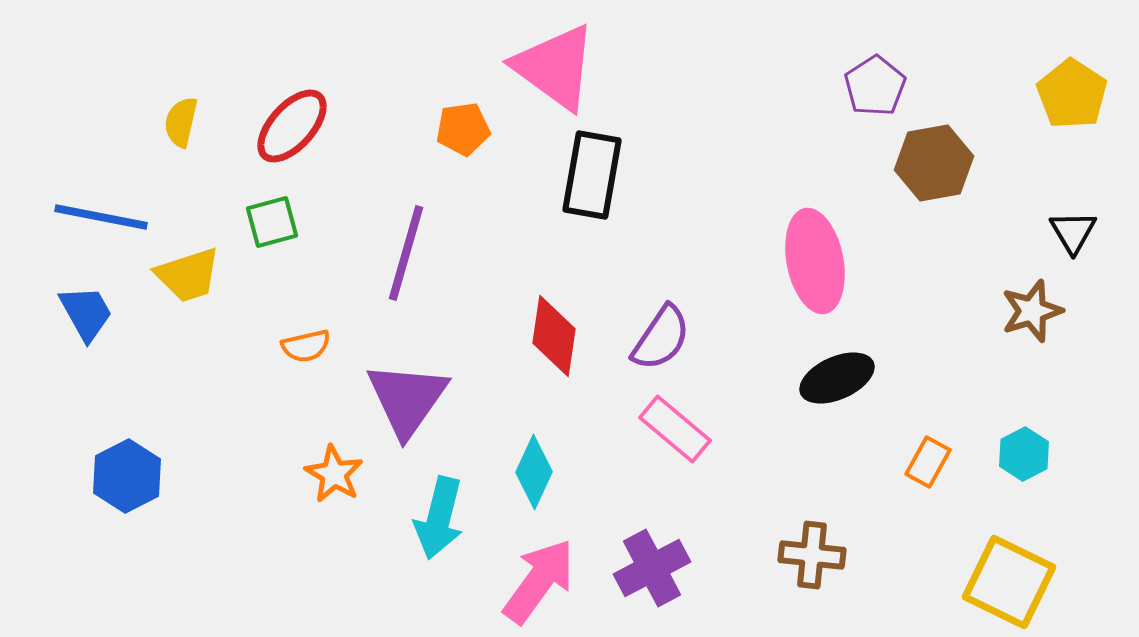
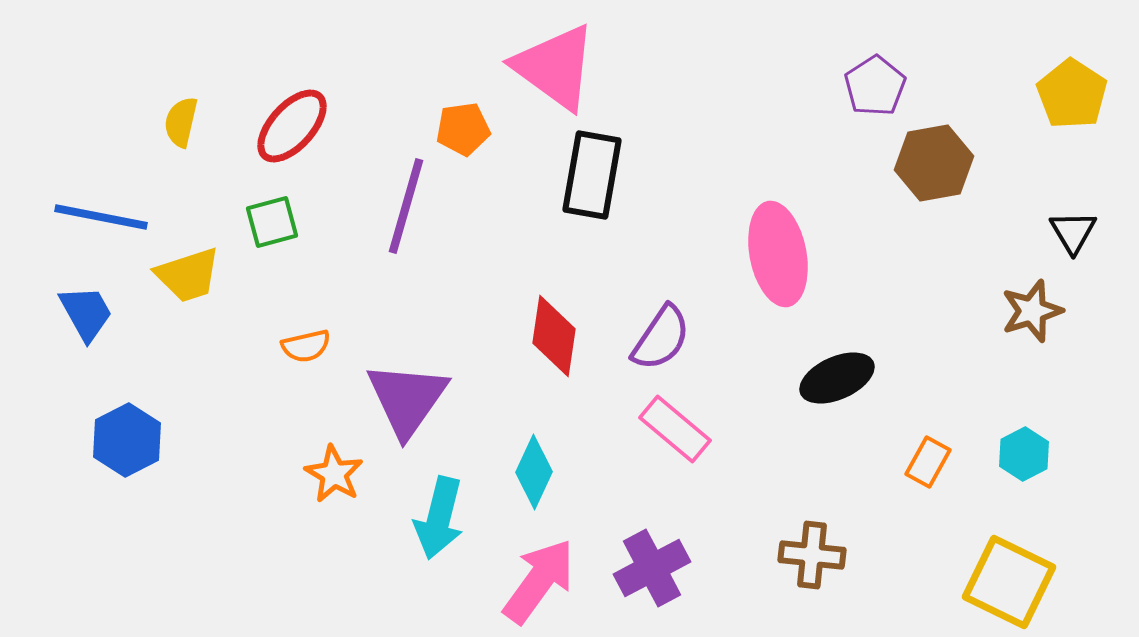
purple line: moved 47 px up
pink ellipse: moved 37 px left, 7 px up
blue hexagon: moved 36 px up
